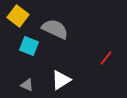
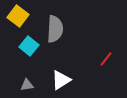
gray semicircle: rotated 68 degrees clockwise
cyan square: rotated 18 degrees clockwise
red line: moved 1 px down
gray triangle: rotated 32 degrees counterclockwise
